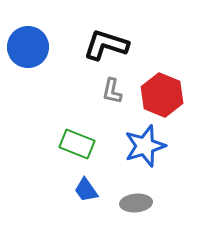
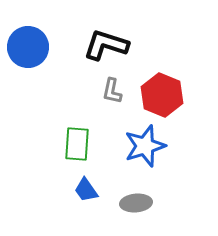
green rectangle: rotated 72 degrees clockwise
